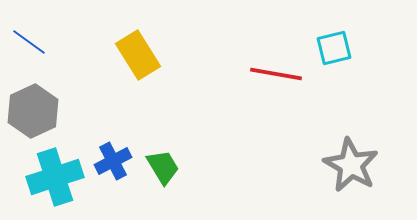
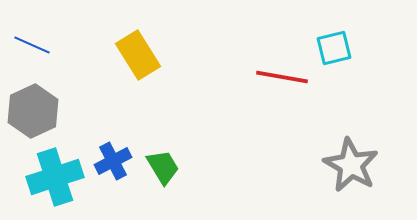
blue line: moved 3 px right, 3 px down; rotated 12 degrees counterclockwise
red line: moved 6 px right, 3 px down
